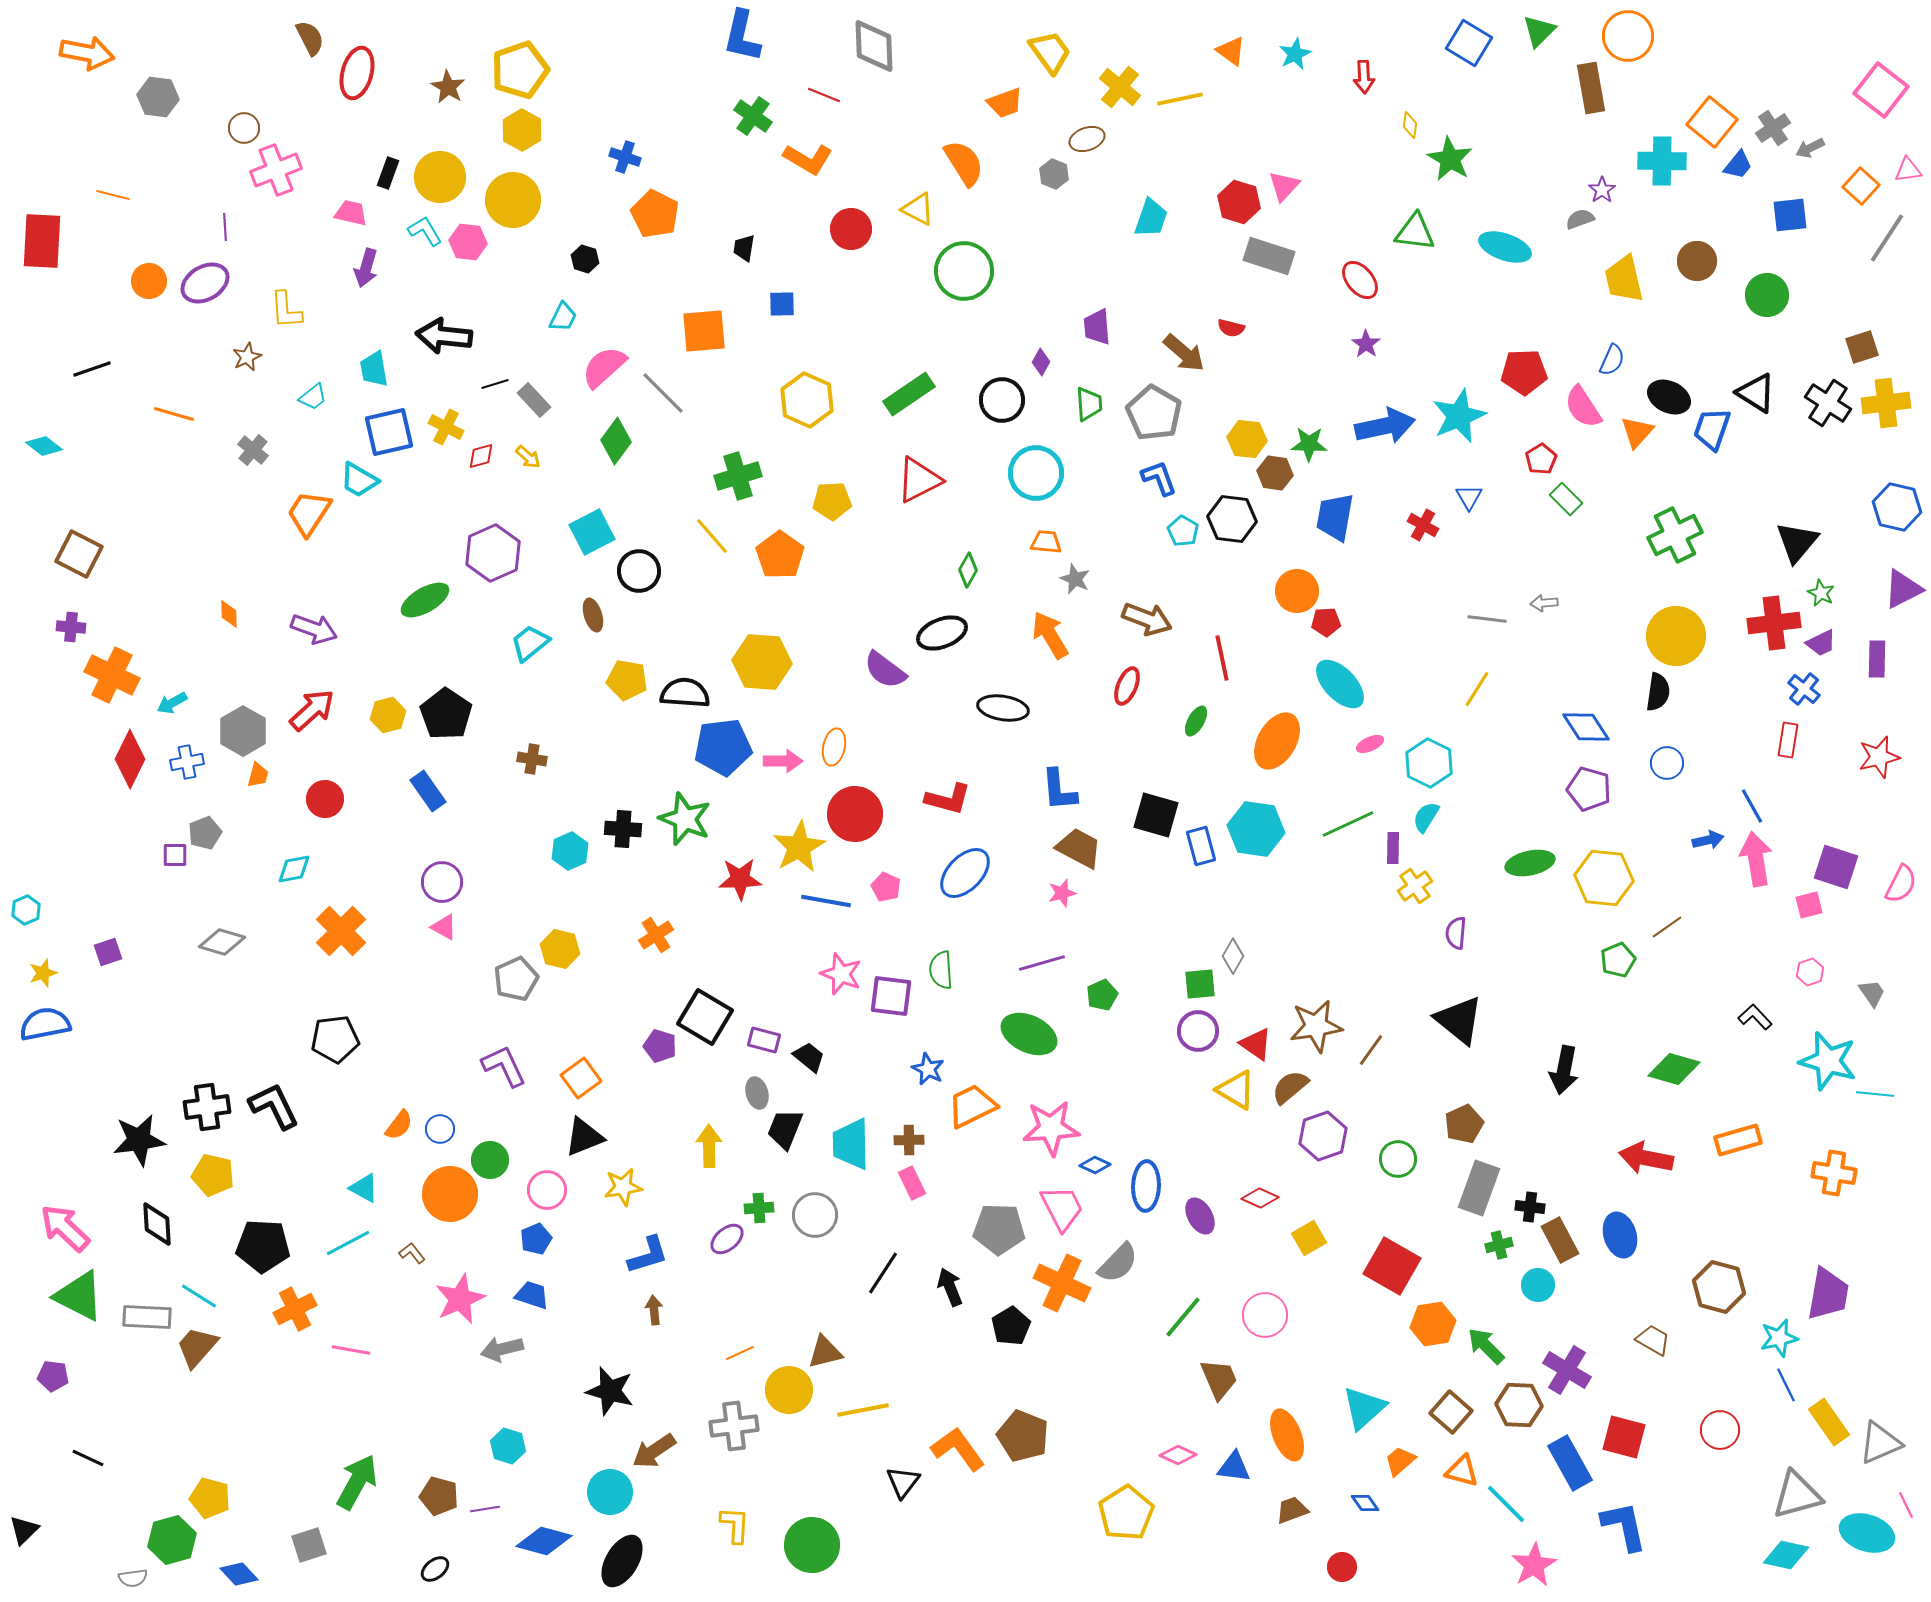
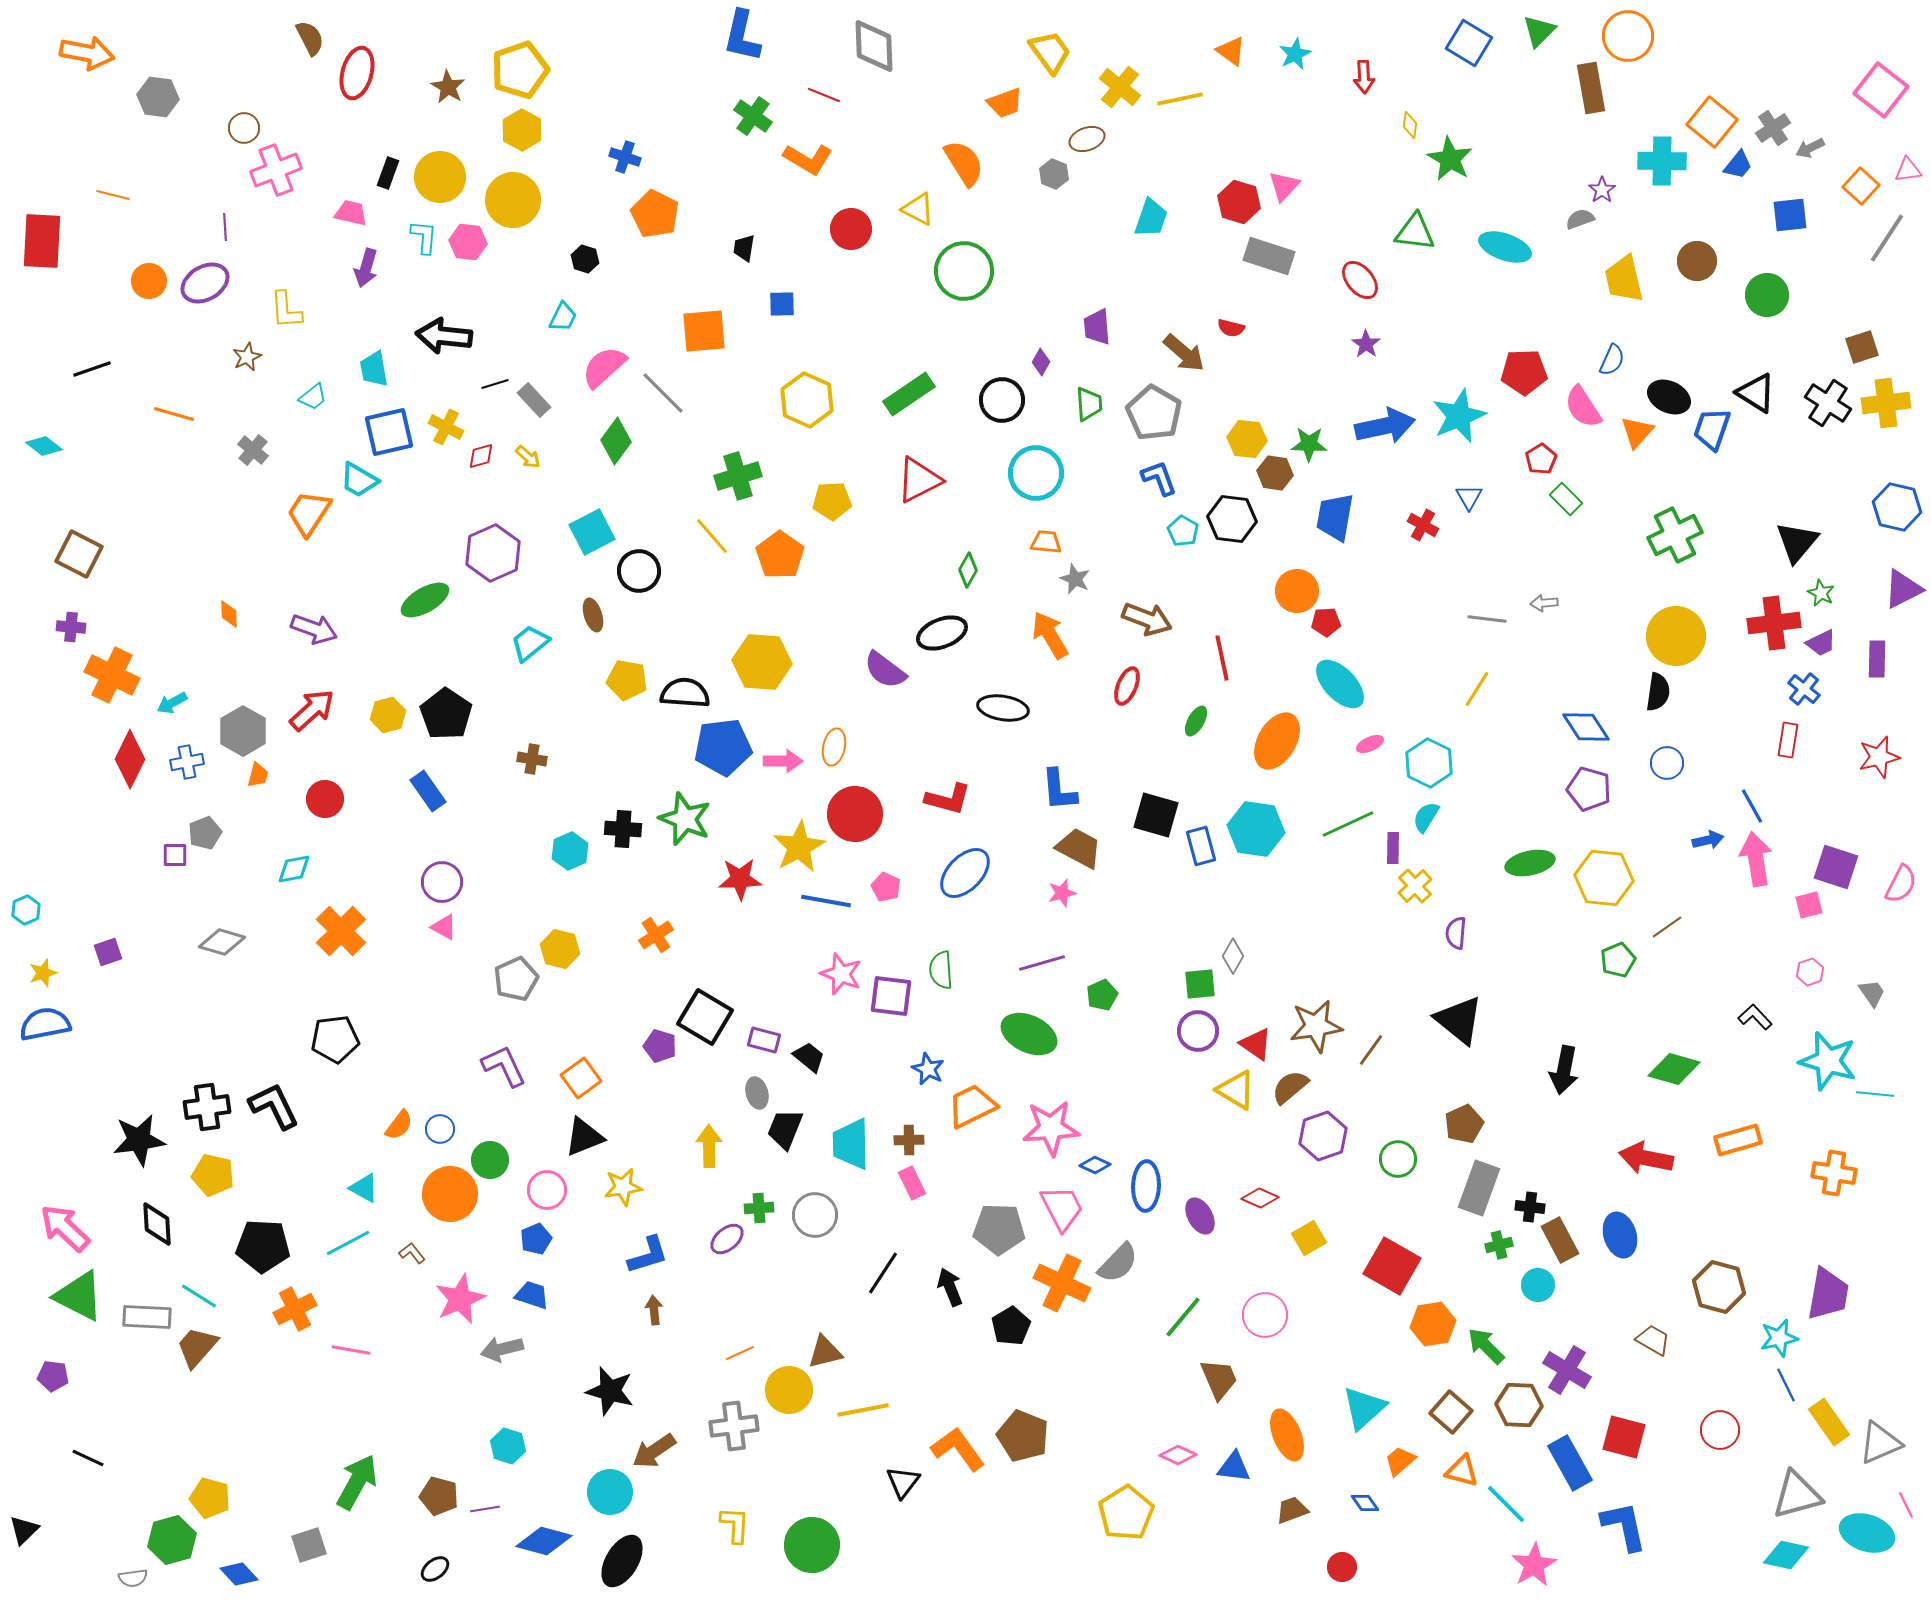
cyan L-shape at (425, 231): moved 1 px left, 6 px down; rotated 36 degrees clockwise
yellow cross at (1415, 886): rotated 8 degrees counterclockwise
